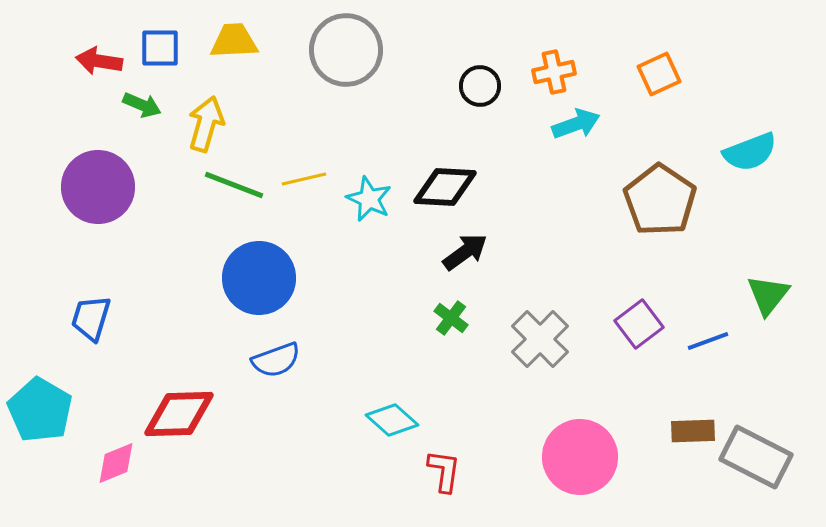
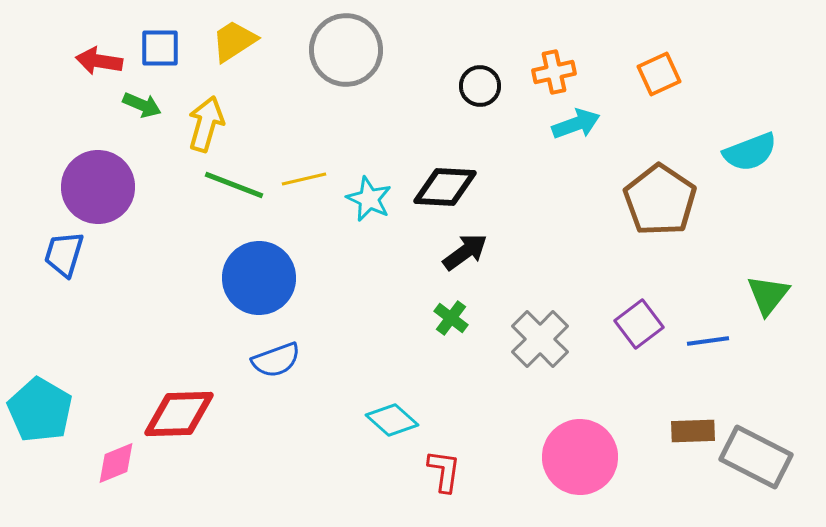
yellow trapezoid: rotated 30 degrees counterclockwise
blue trapezoid: moved 27 px left, 64 px up
blue line: rotated 12 degrees clockwise
